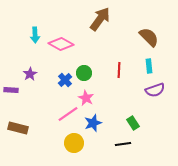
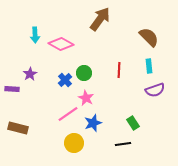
purple rectangle: moved 1 px right, 1 px up
